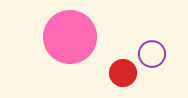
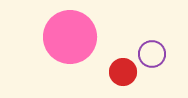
red circle: moved 1 px up
